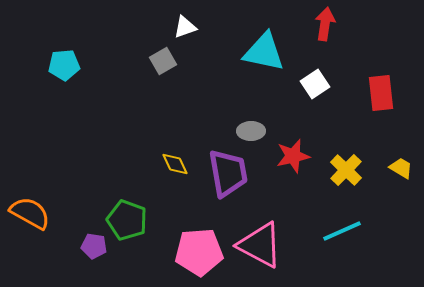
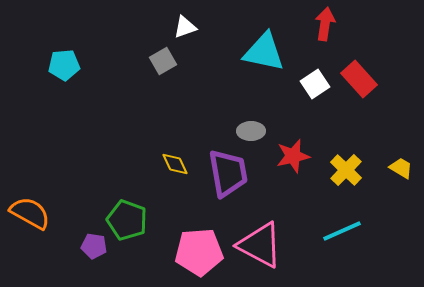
red rectangle: moved 22 px left, 14 px up; rotated 36 degrees counterclockwise
